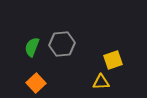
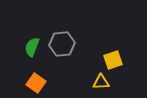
orange square: rotated 12 degrees counterclockwise
